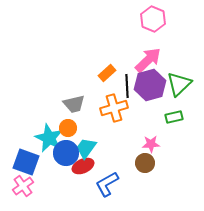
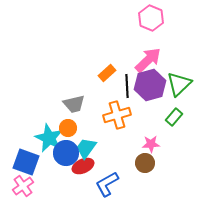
pink hexagon: moved 2 px left, 1 px up
orange cross: moved 3 px right, 7 px down
green rectangle: rotated 36 degrees counterclockwise
